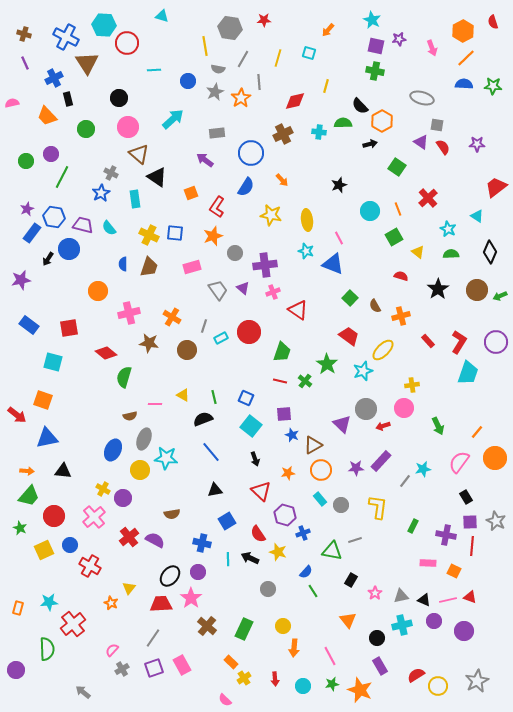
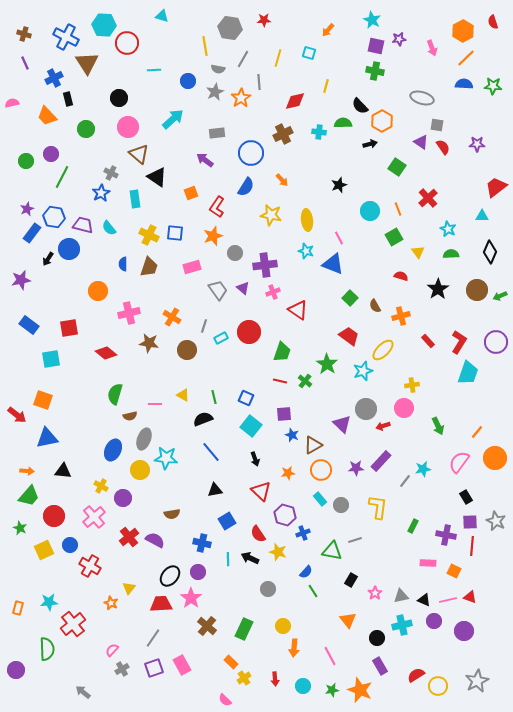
cyan triangle at (477, 216): moved 5 px right; rotated 32 degrees counterclockwise
yellow triangle at (418, 252): rotated 16 degrees clockwise
cyan square at (53, 362): moved 2 px left, 3 px up; rotated 24 degrees counterclockwise
green semicircle at (124, 377): moved 9 px left, 17 px down
yellow cross at (103, 489): moved 2 px left, 3 px up
green star at (332, 684): moved 6 px down
